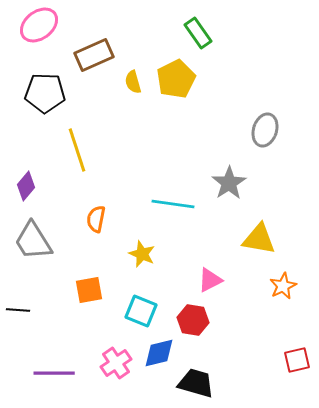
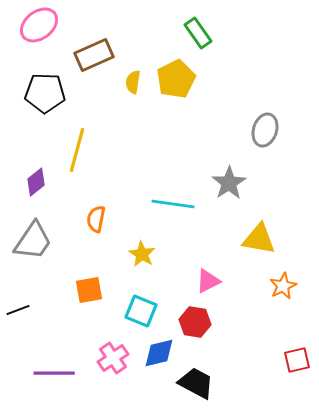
yellow semicircle: rotated 25 degrees clockwise
yellow line: rotated 33 degrees clockwise
purple diamond: moved 10 px right, 4 px up; rotated 12 degrees clockwise
gray trapezoid: rotated 114 degrees counterclockwise
yellow star: rotated 8 degrees clockwise
pink triangle: moved 2 px left, 1 px down
black line: rotated 25 degrees counterclockwise
red hexagon: moved 2 px right, 2 px down
pink cross: moved 3 px left, 5 px up
black trapezoid: rotated 12 degrees clockwise
